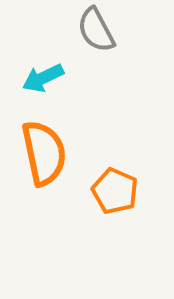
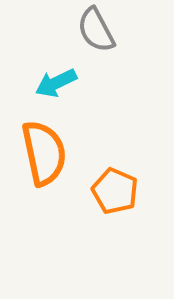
cyan arrow: moved 13 px right, 5 px down
